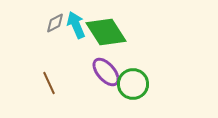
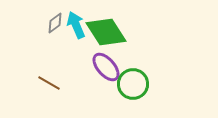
gray diamond: rotated 10 degrees counterclockwise
purple ellipse: moved 5 px up
brown line: rotated 35 degrees counterclockwise
